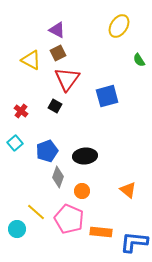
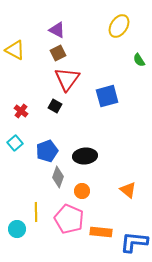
yellow triangle: moved 16 px left, 10 px up
yellow line: rotated 48 degrees clockwise
